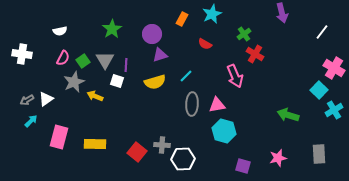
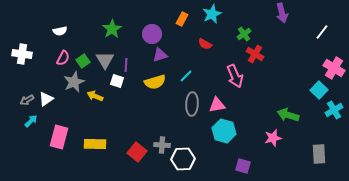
pink star: moved 5 px left, 20 px up
